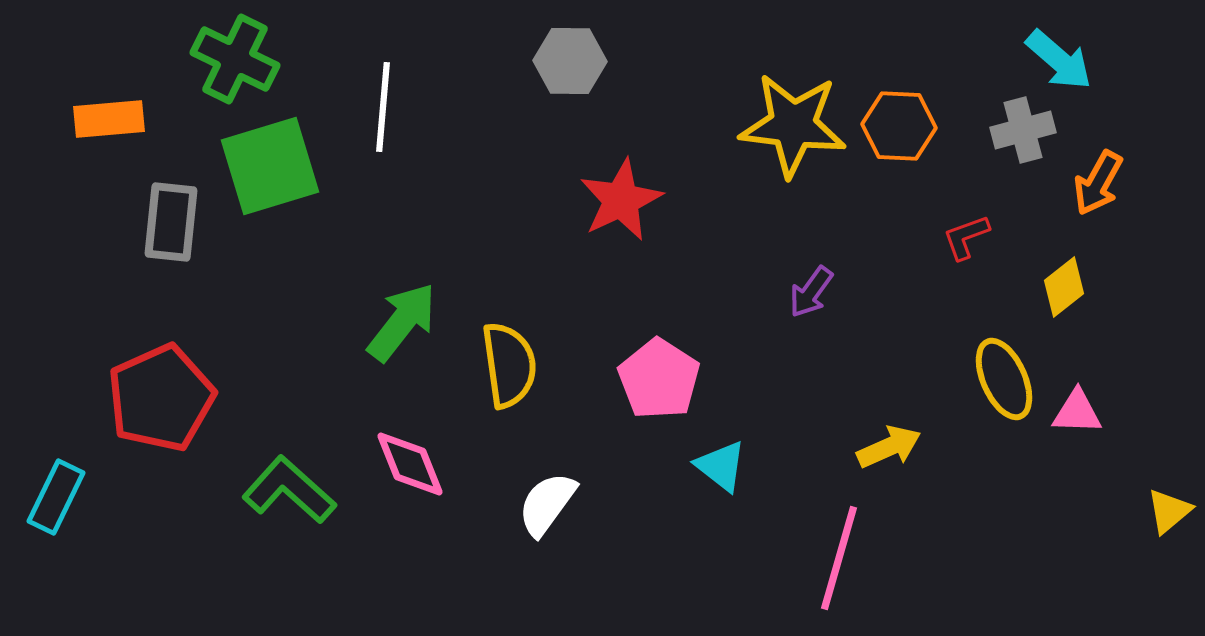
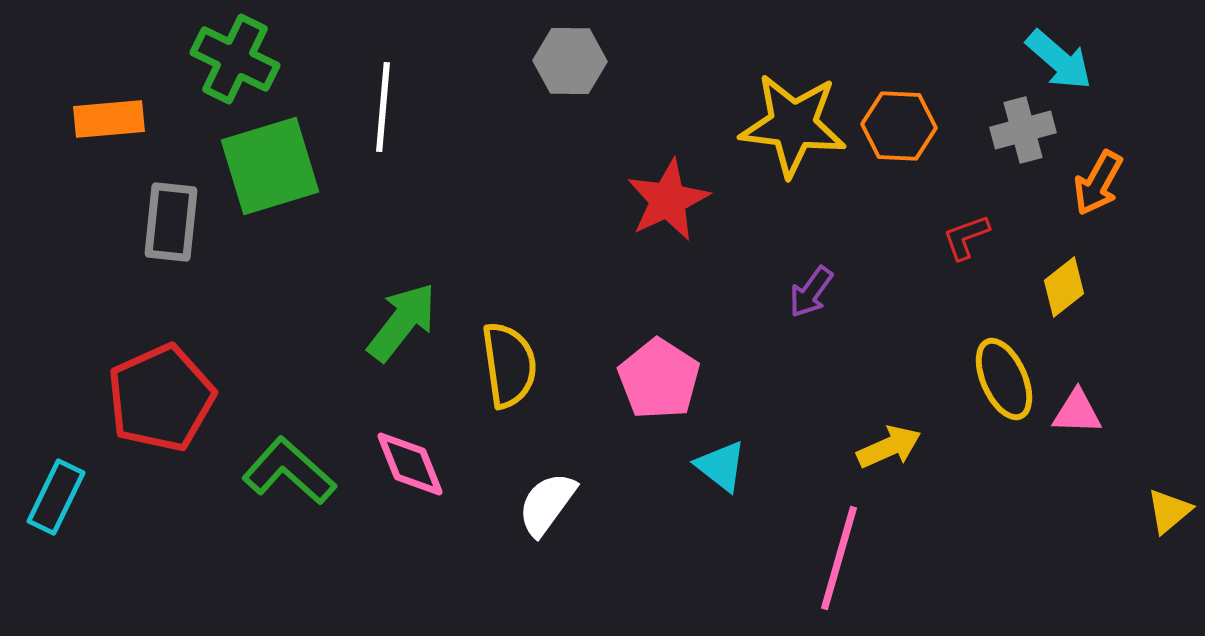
red star: moved 47 px right
green L-shape: moved 19 px up
